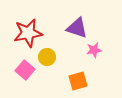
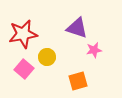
red star: moved 5 px left, 1 px down
pink square: moved 1 px left, 1 px up
